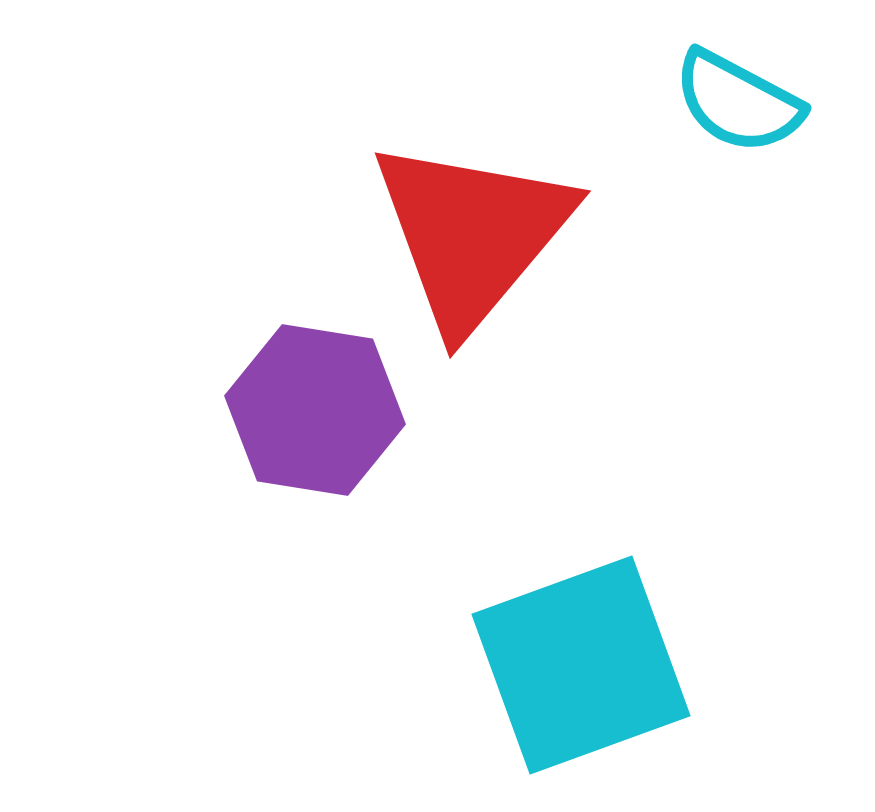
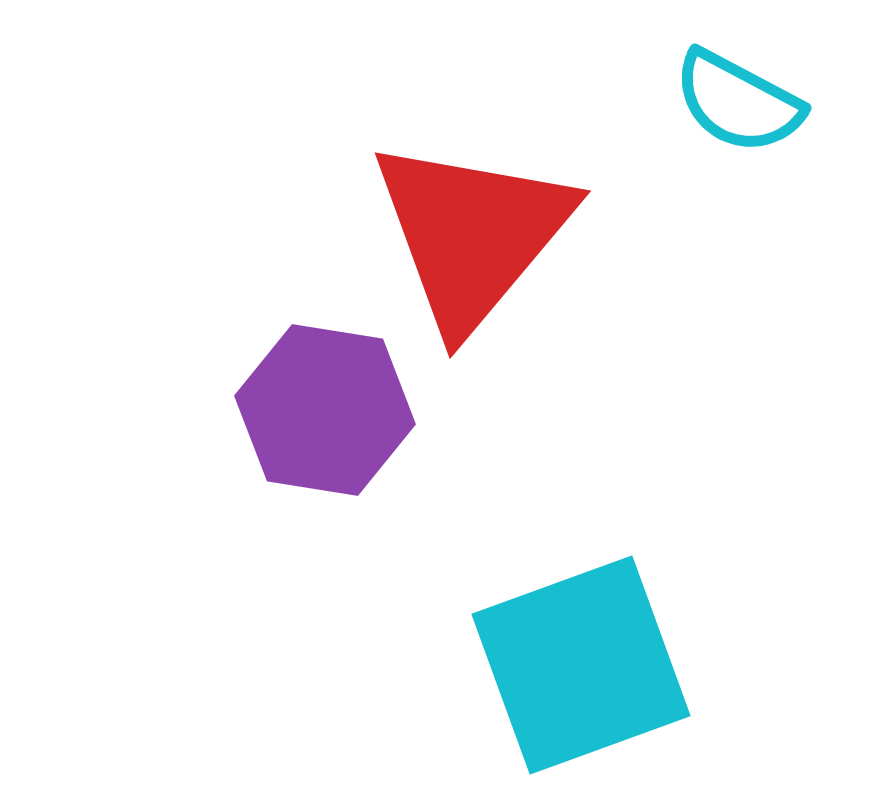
purple hexagon: moved 10 px right
